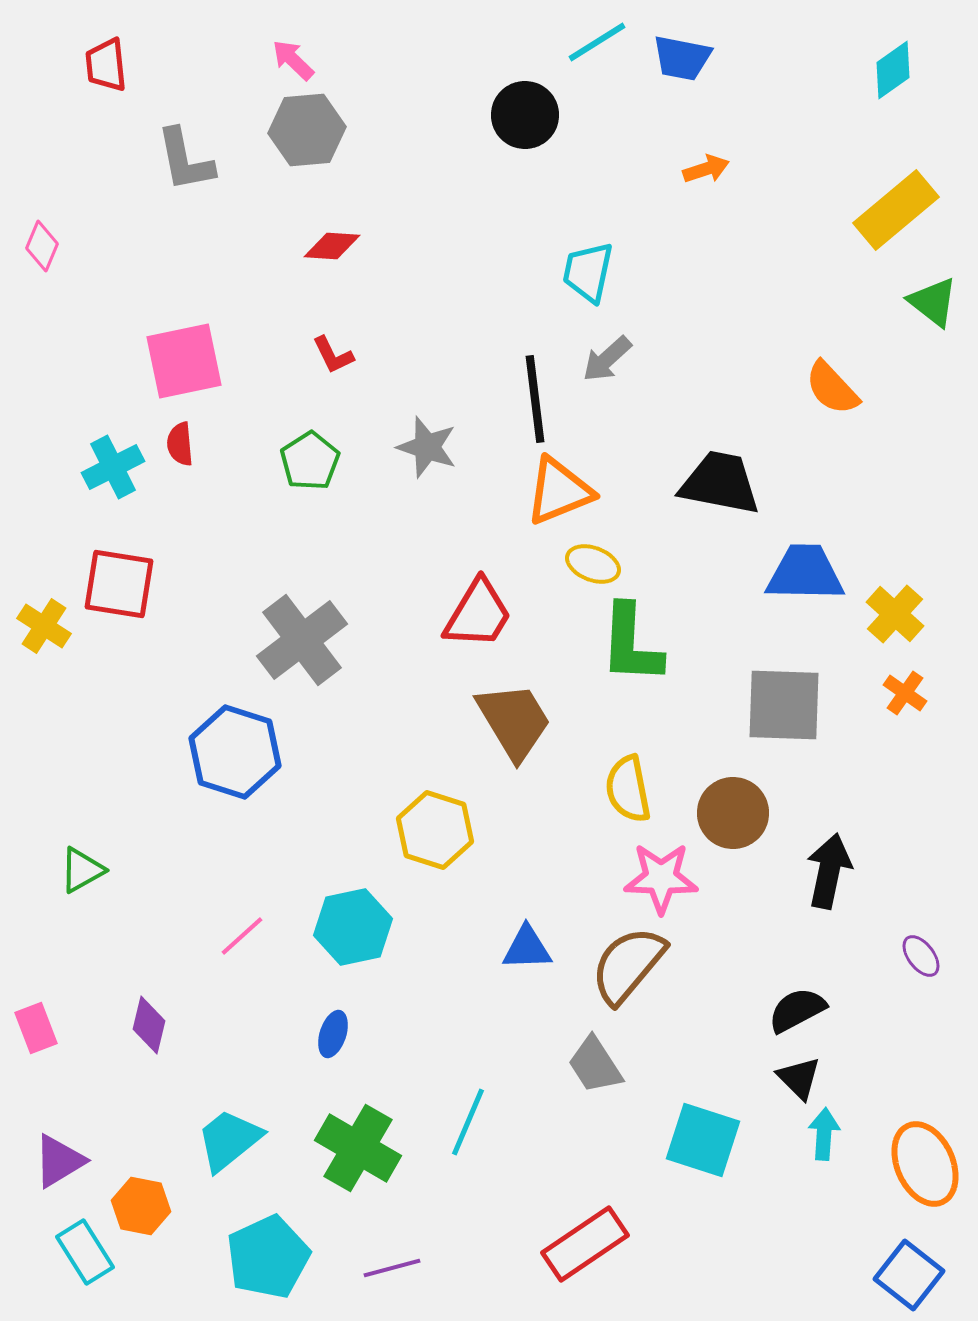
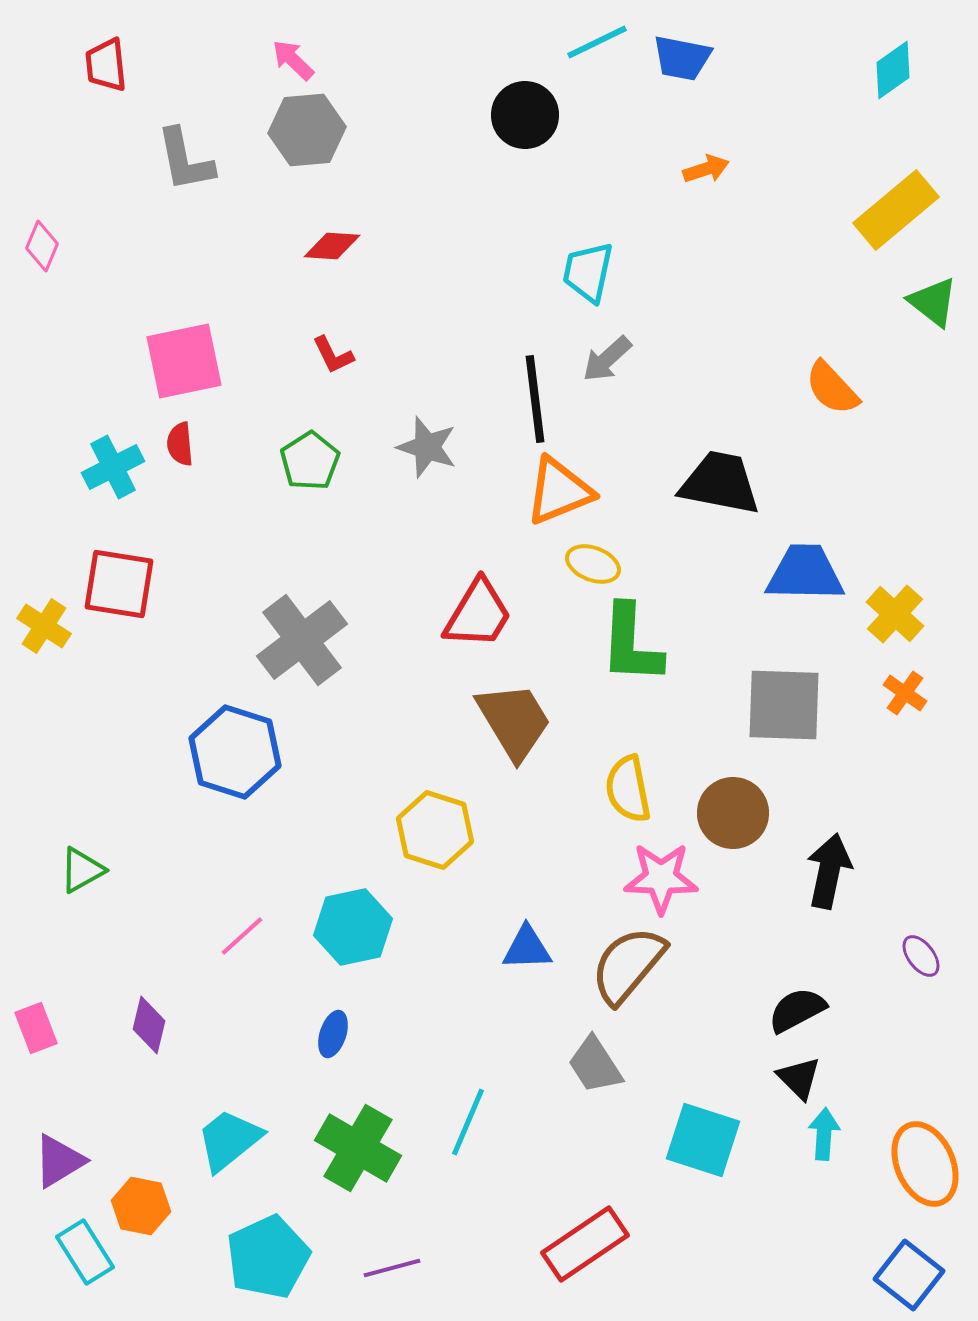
cyan line at (597, 42): rotated 6 degrees clockwise
